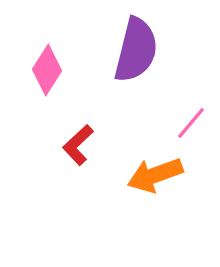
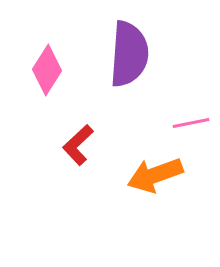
purple semicircle: moved 7 px left, 4 px down; rotated 10 degrees counterclockwise
pink line: rotated 39 degrees clockwise
